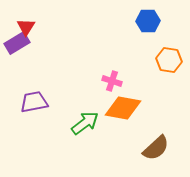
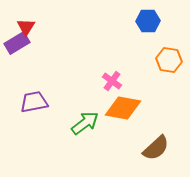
pink cross: rotated 18 degrees clockwise
